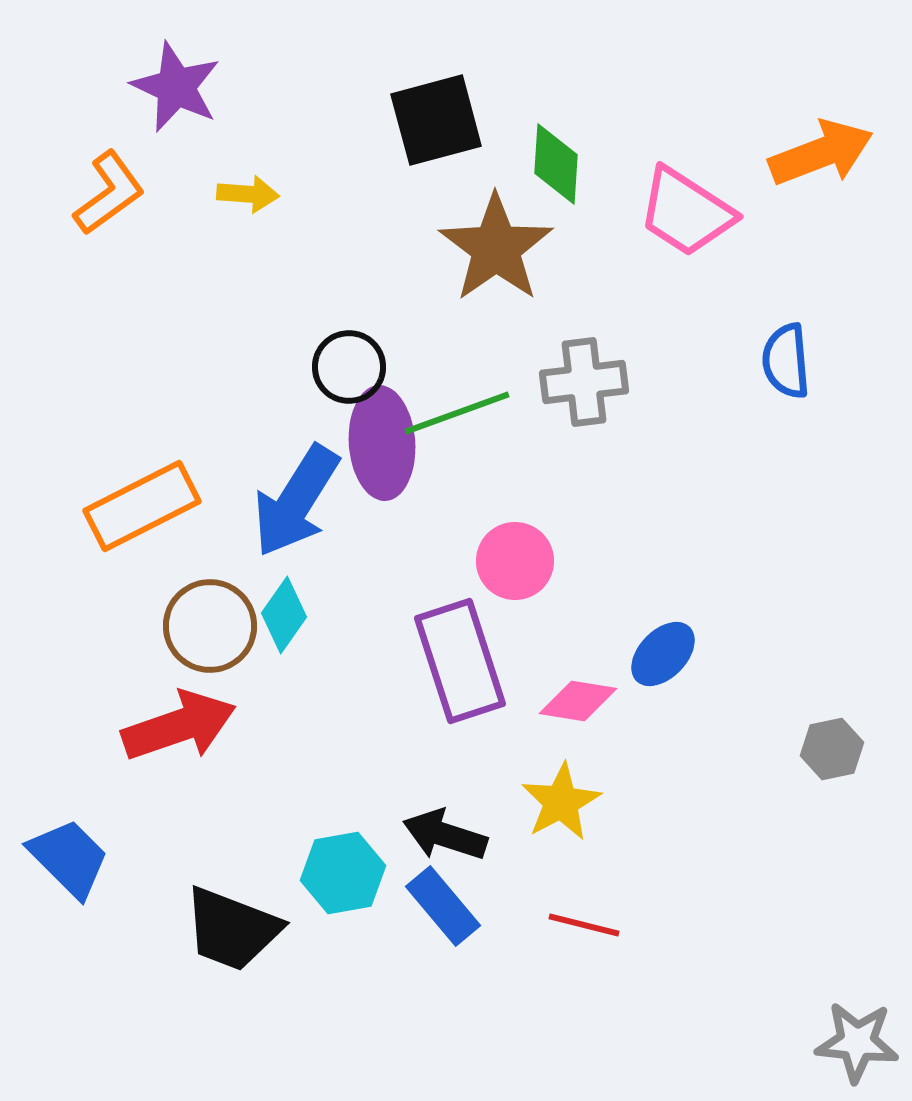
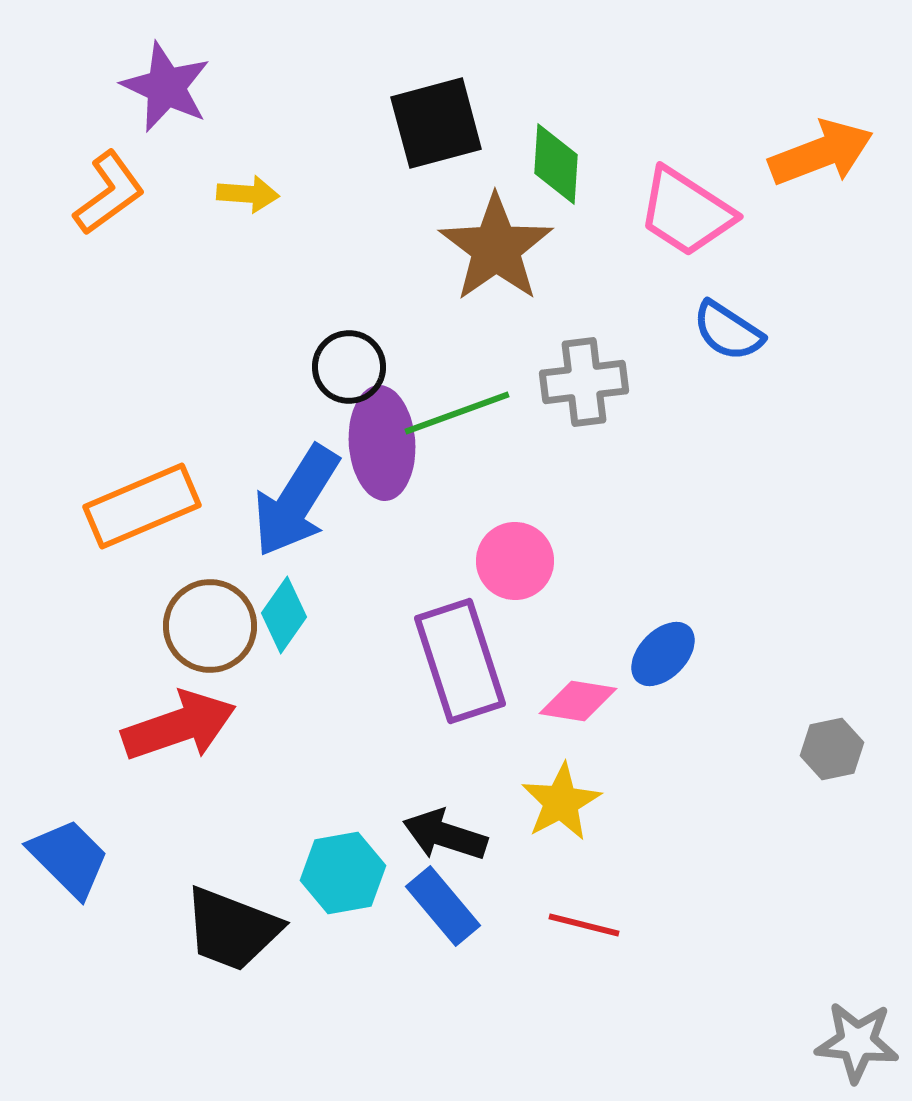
purple star: moved 10 px left
black square: moved 3 px down
blue semicircle: moved 58 px left, 30 px up; rotated 52 degrees counterclockwise
orange rectangle: rotated 4 degrees clockwise
